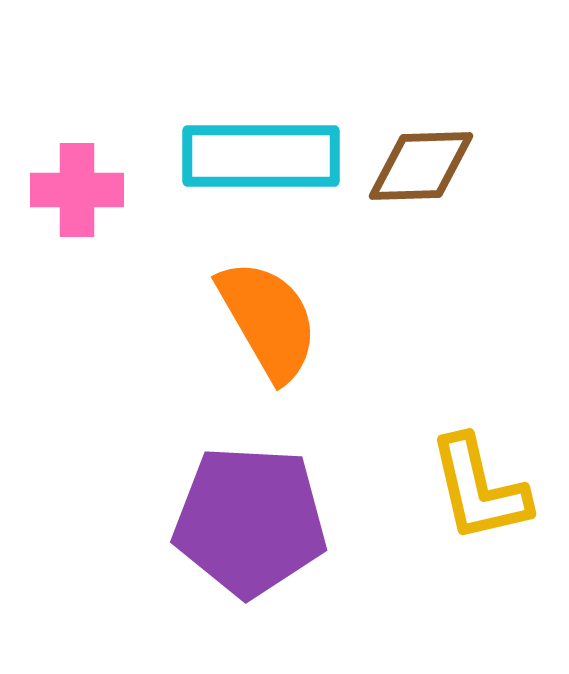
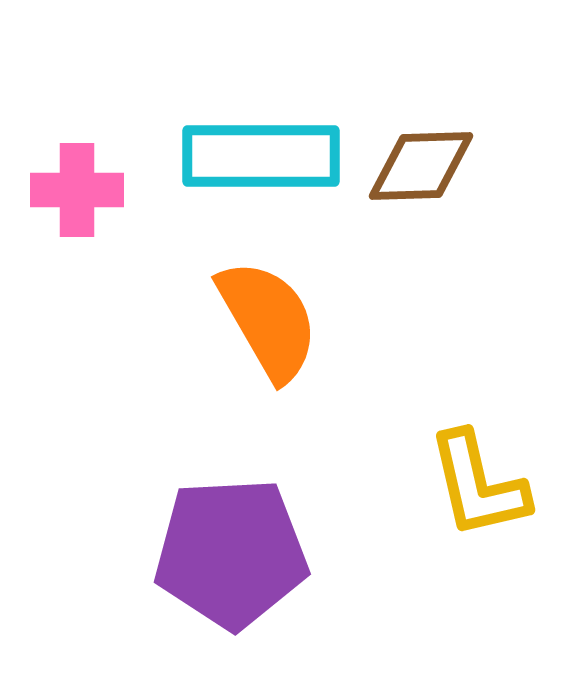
yellow L-shape: moved 1 px left, 4 px up
purple pentagon: moved 19 px left, 32 px down; rotated 6 degrees counterclockwise
